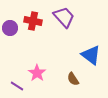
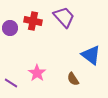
purple line: moved 6 px left, 3 px up
